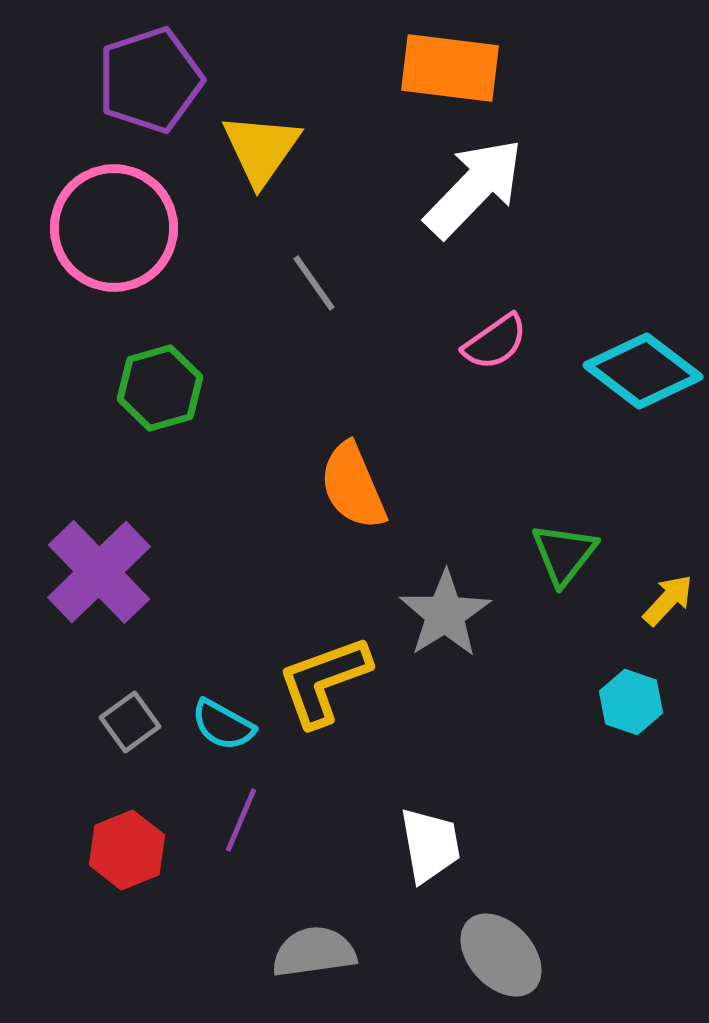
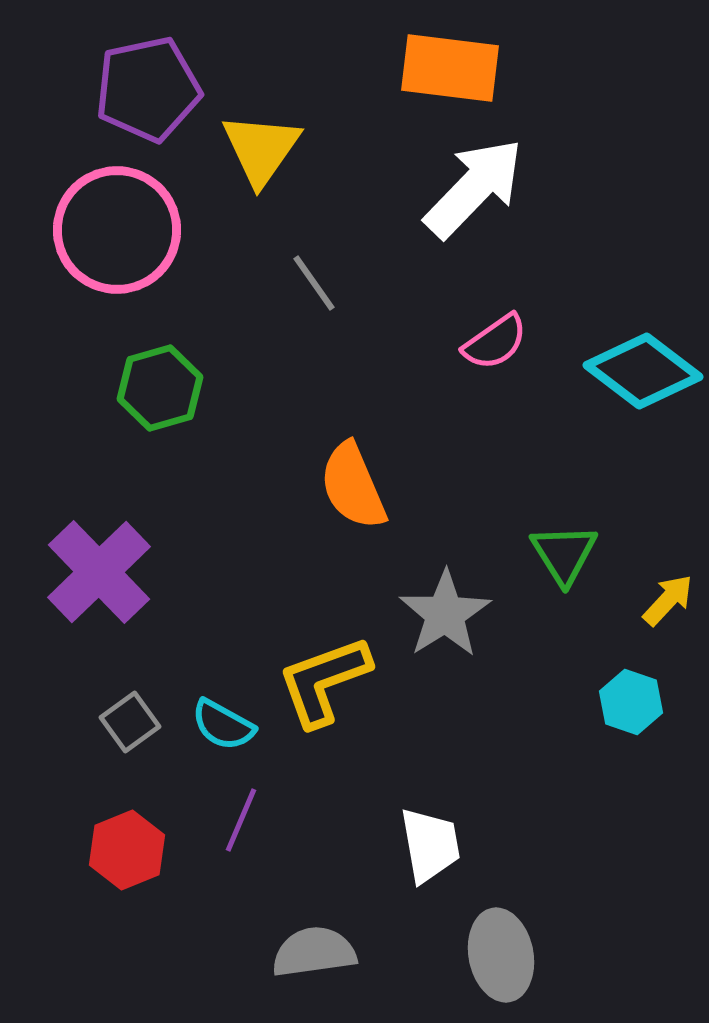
purple pentagon: moved 2 px left, 9 px down; rotated 6 degrees clockwise
pink circle: moved 3 px right, 2 px down
green triangle: rotated 10 degrees counterclockwise
gray ellipse: rotated 32 degrees clockwise
